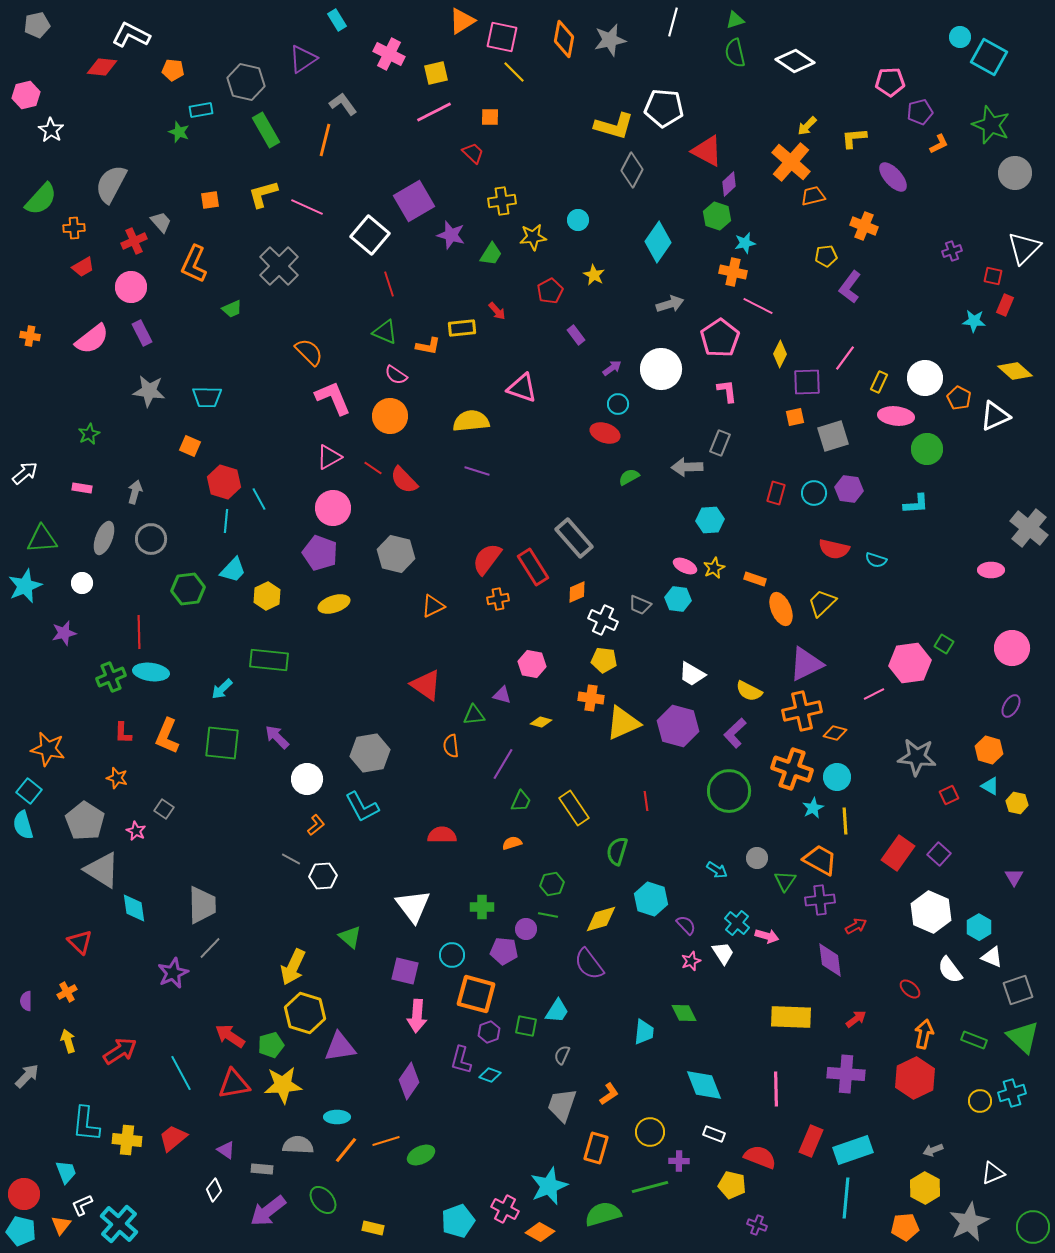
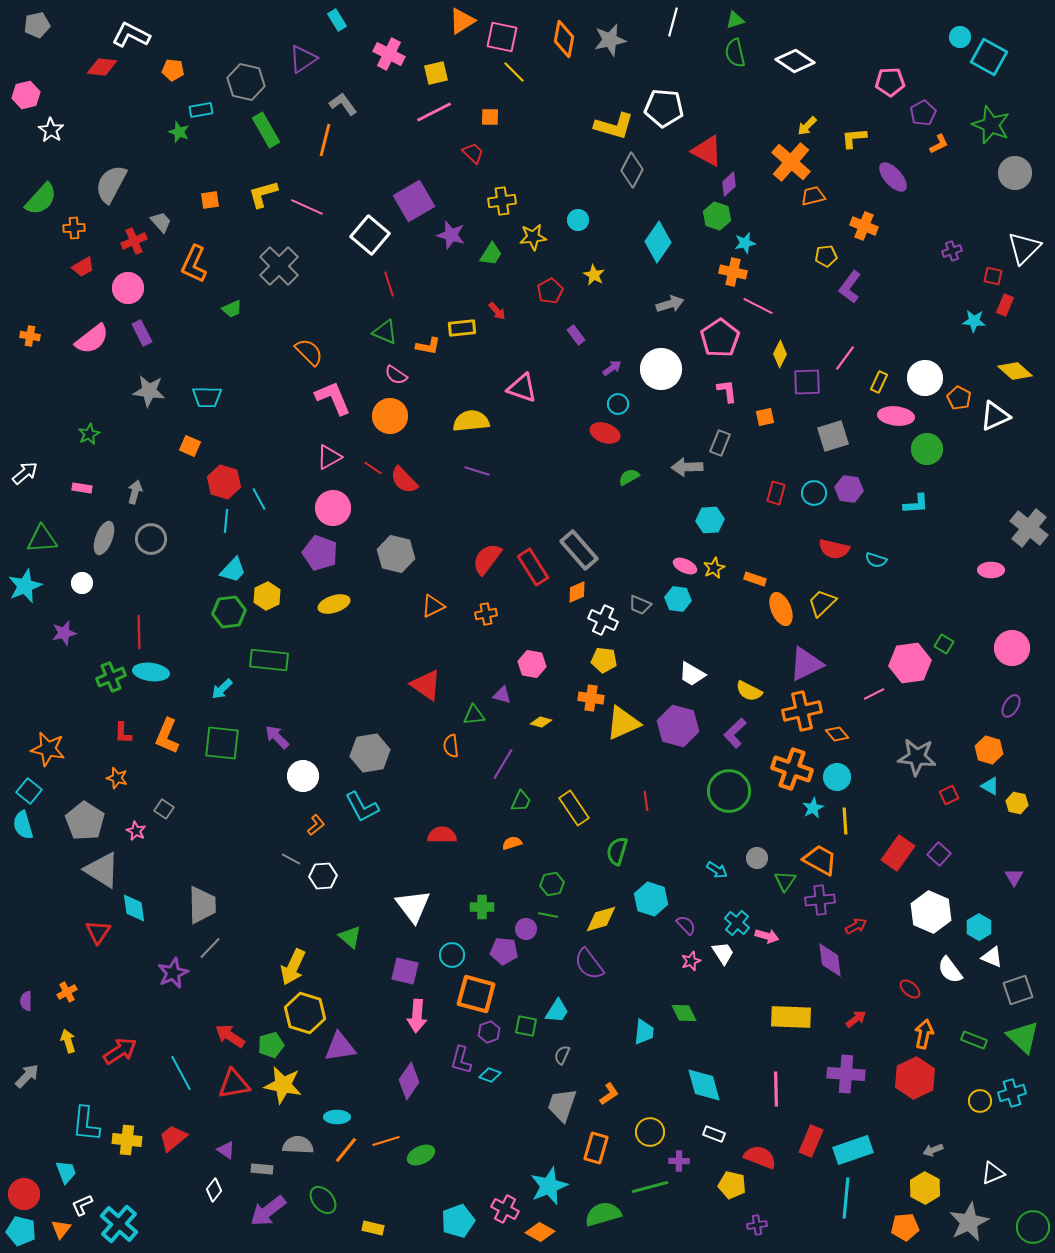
purple pentagon at (920, 112): moved 3 px right, 1 px down; rotated 15 degrees counterclockwise
pink circle at (131, 287): moved 3 px left, 1 px down
orange square at (795, 417): moved 30 px left
gray rectangle at (574, 538): moved 5 px right, 12 px down
green hexagon at (188, 589): moved 41 px right, 23 px down
orange cross at (498, 599): moved 12 px left, 15 px down
orange diamond at (835, 733): moved 2 px right, 1 px down; rotated 35 degrees clockwise
white circle at (307, 779): moved 4 px left, 3 px up
red triangle at (80, 942): moved 18 px right, 10 px up; rotated 20 degrees clockwise
yellow star at (283, 1085): rotated 15 degrees clockwise
cyan diamond at (704, 1085): rotated 6 degrees clockwise
orange triangle at (61, 1225): moved 4 px down
purple cross at (757, 1225): rotated 30 degrees counterclockwise
